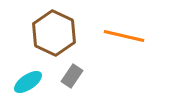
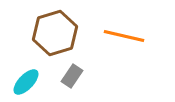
brown hexagon: moved 1 px right; rotated 18 degrees clockwise
cyan ellipse: moved 2 px left; rotated 12 degrees counterclockwise
